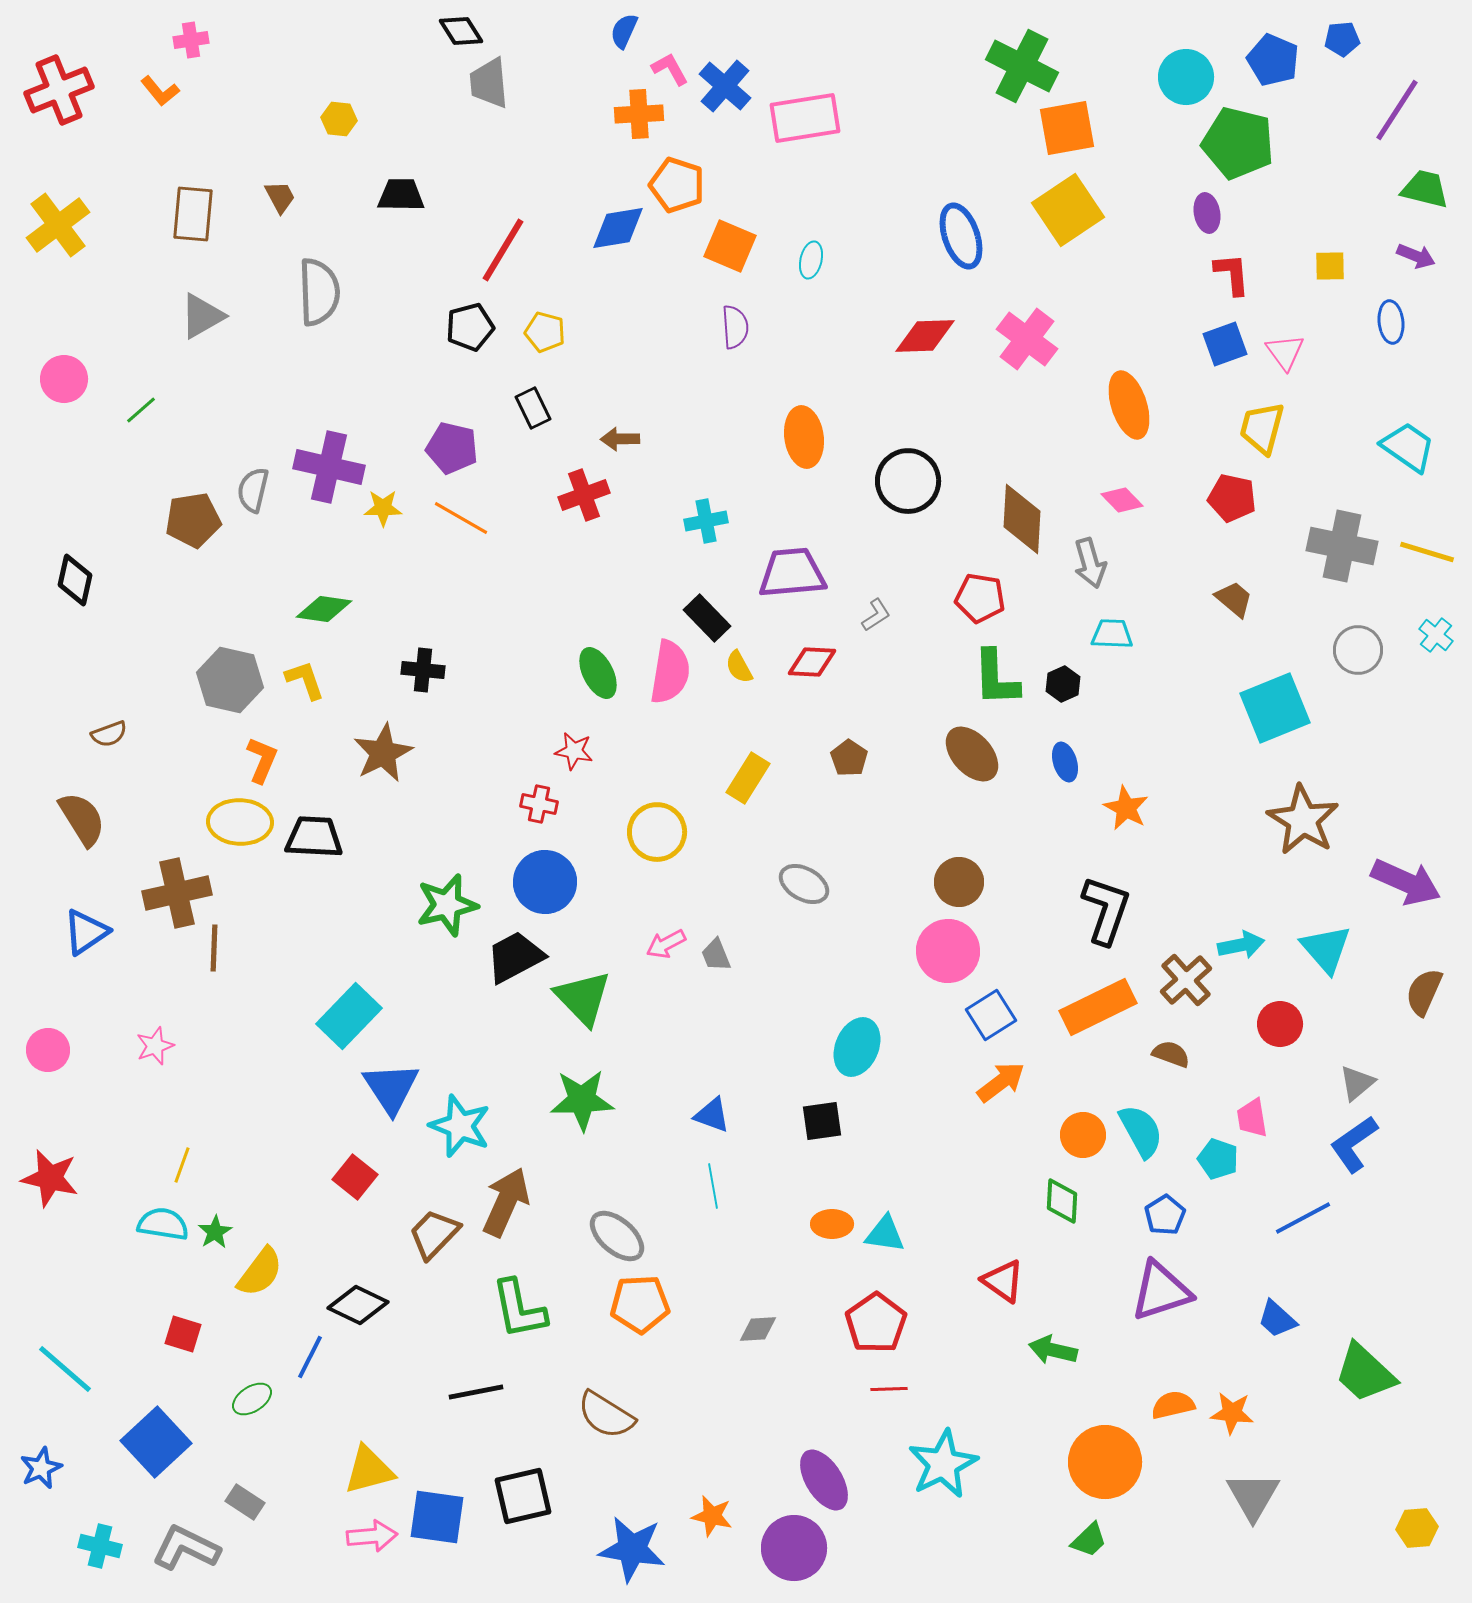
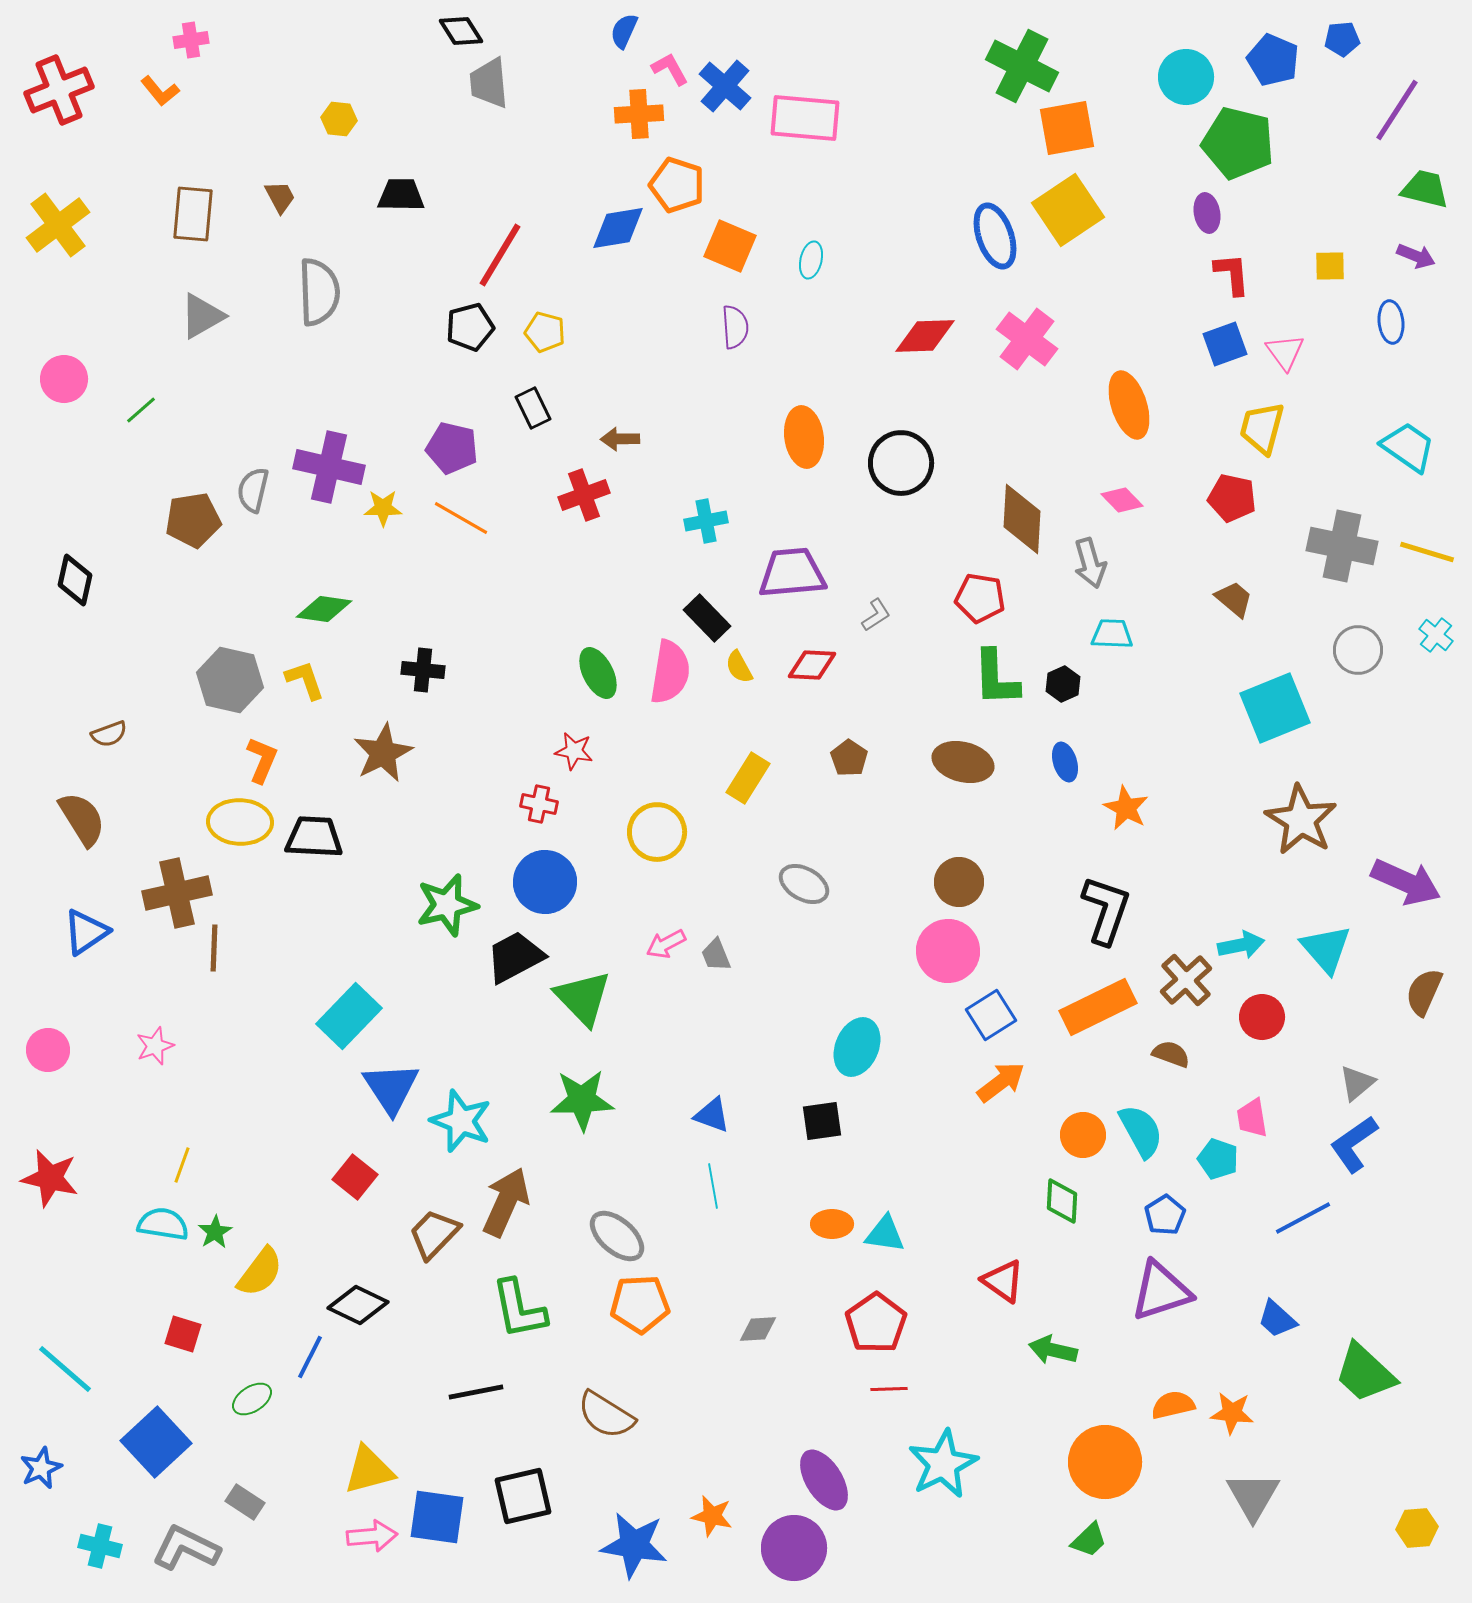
pink rectangle at (805, 118): rotated 14 degrees clockwise
blue ellipse at (961, 236): moved 34 px right
red line at (503, 250): moved 3 px left, 5 px down
black circle at (908, 481): moved 7 px left, 18 px up
red diamond at (812, 662): moved 3 px down
brown ellipse at (972, 754): moved 9 px left, 8 px down; rotated 34 degrees counterclockwise
brown star at (1303, 820): moved 2 px left
red circle at (1280, 1024): moved 18 px left, 7 px up
cyan star at (460, 1126): moved 1 px right, 5 px up
blue star at (632, 1549): moved 2 px right, 4 px up
